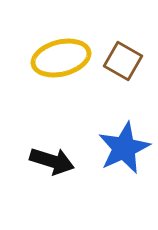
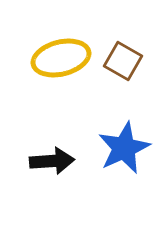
black arrow: rotated 21 degrees counterclockwise
